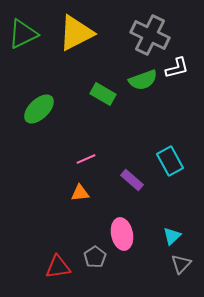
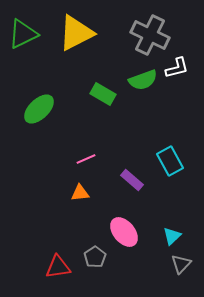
pink ellipse: moved 2 px right, 2 px up; rotated 28 degrees counterclockwise
